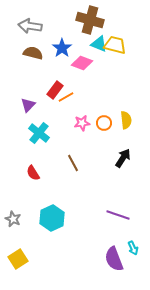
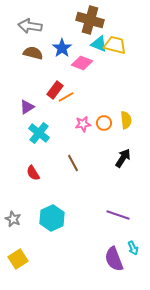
purple triangle: moved 1 px left, 2 px down; rotated 14 degrees clockwise
pink star: moved 1 px right, 1 px down
